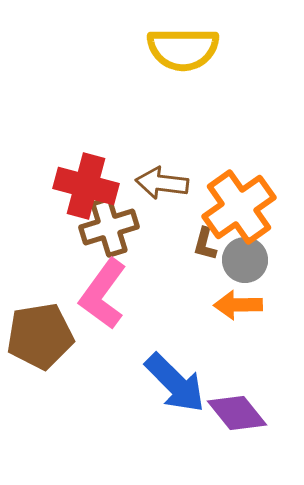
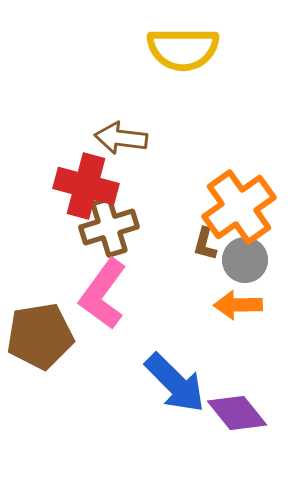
brown arrow: moved 41 px left, 45 px up
